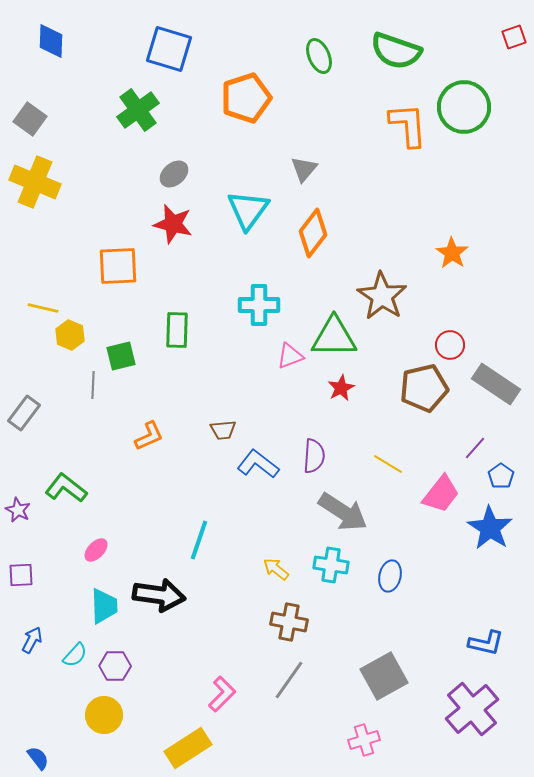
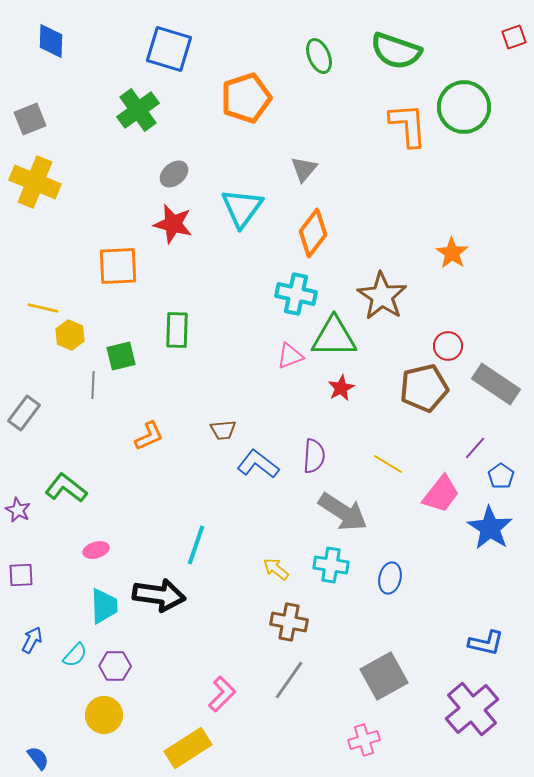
gray square at (30, 119): rotated 32 degrees clockwise
cyan triangle at (248, 210): moved 6 px left, 2 px up
cyan cross at (259, 305): moved 37 px right, 11 px up; rotated 12 degrees clockwise
red circle at (450, 345): moved 2 px left, 1 px down
cyan line at (199, 540): moved 3 px left, 5 px down
pink ellipse at (96, 550): rotated 30 degrees clockwise
blue ellipse at (390, 576): moved 2 px down
